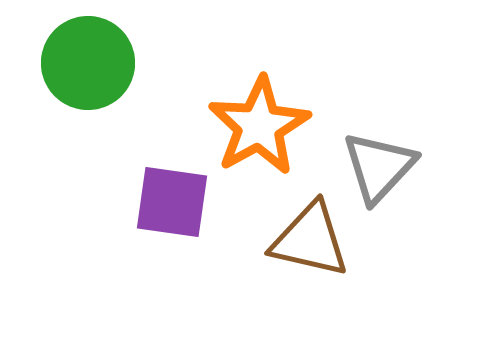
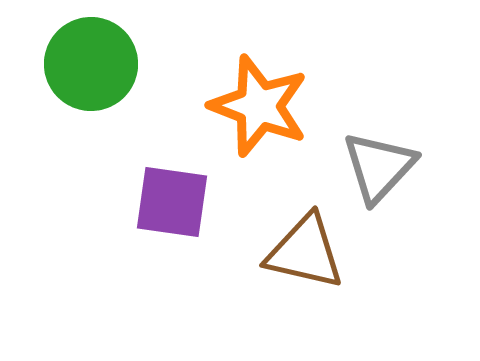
green circle: moved 3 px right, 1 px down
orange star: moved 20 px up; rotated 22 degrees counterclockwise
brown triangle: moved 5 px left, 12 px down
